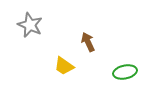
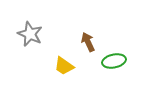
gray star: moved 9 px down
green ellipse: moved 11 px left, 11 px up
